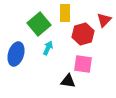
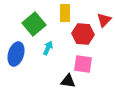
green square: moved 5 px left
red hexagon: rotated 20 degrees clockwise
